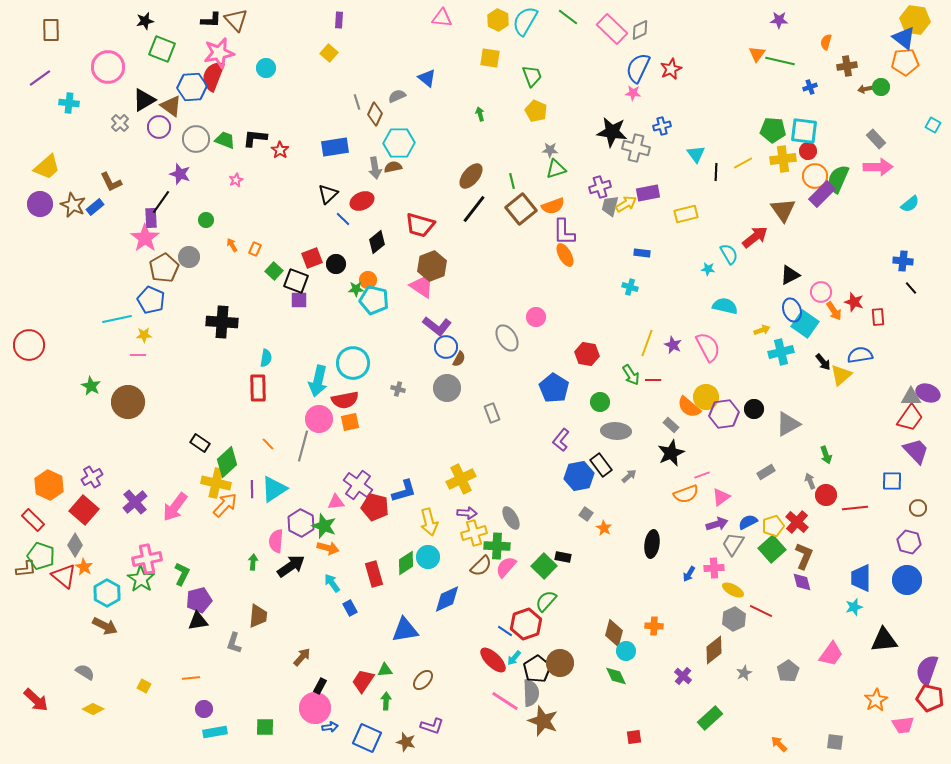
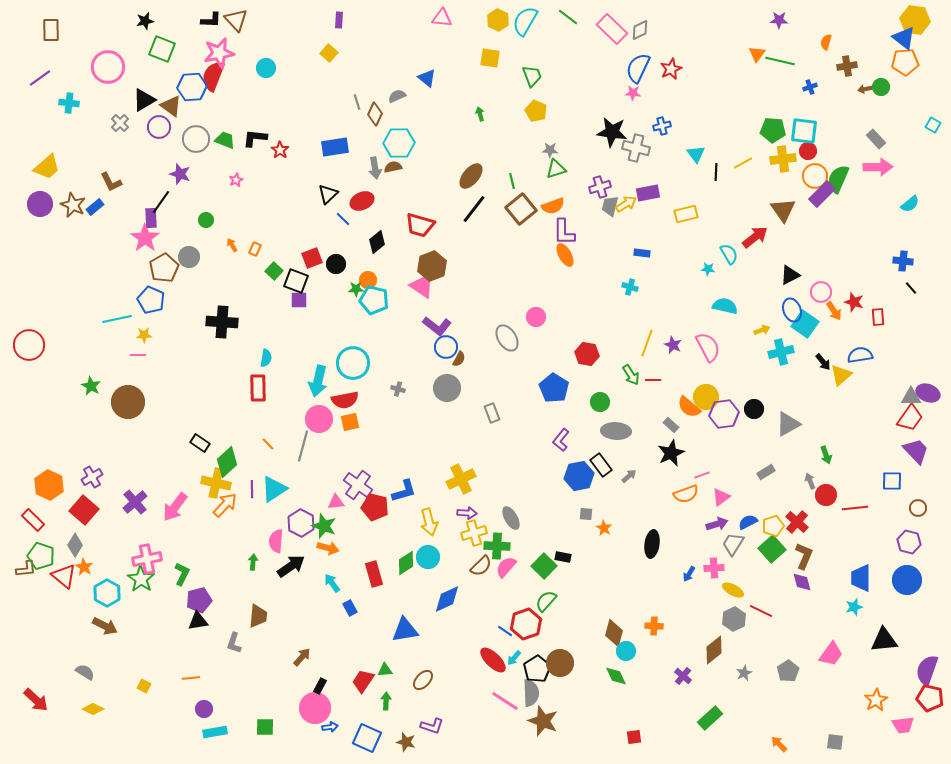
gray square at (586, 514): rotated 32 degrees counterclockwise
